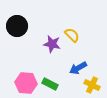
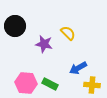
black circle: moved 2 px left
yellow semicircle: moved 4 px left, 2 px up
purple star: moved 8 px left
yellow cross: rotated 21 degrees counterclockwise
